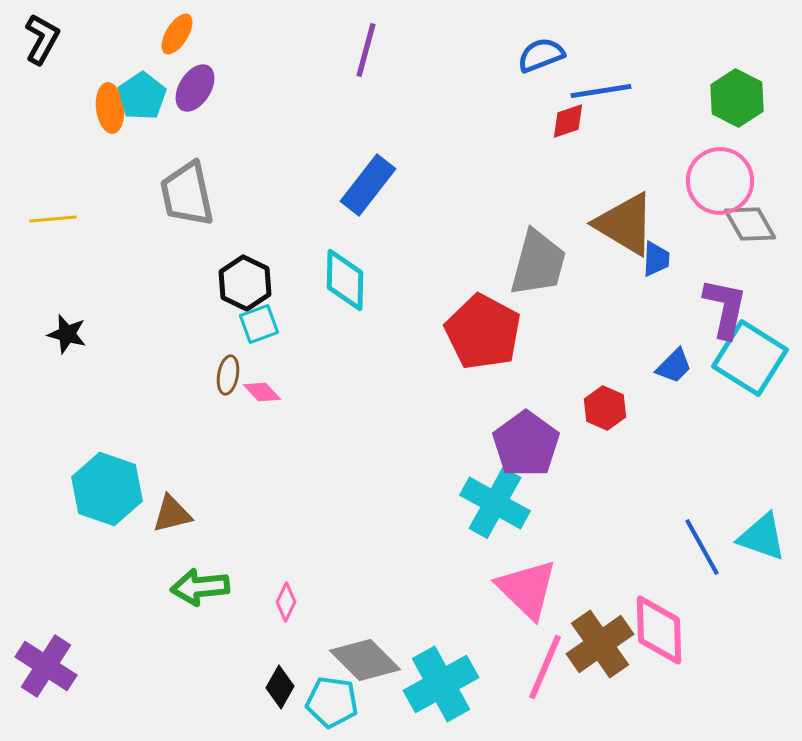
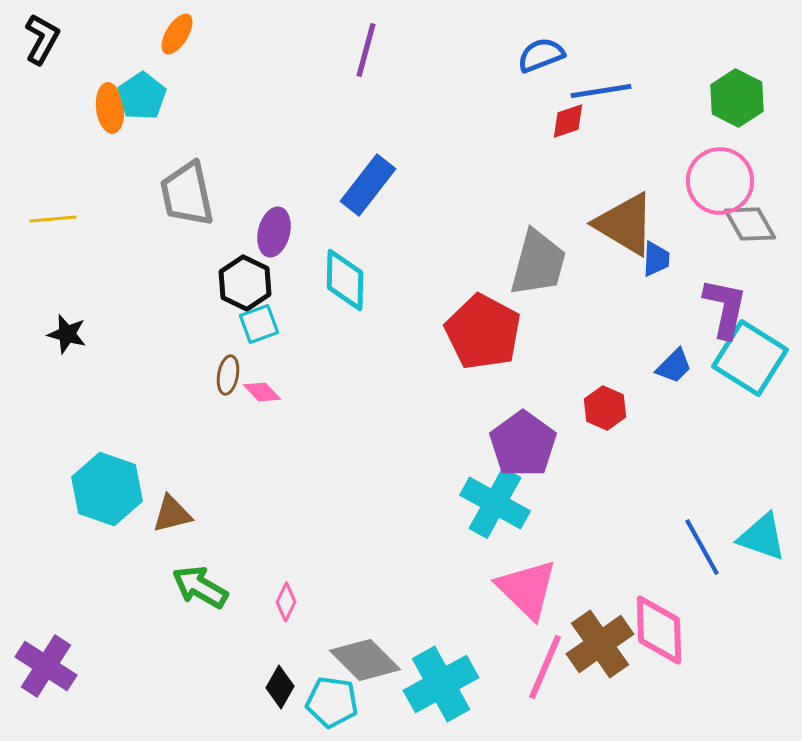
purple ellipse at (195, 88): moved 79 px right, 144 px down; rotated 18 degrees counterclockwise
purple pentagon at (526, 444): moved 3 px left
green arrow at (200, 587): rotated 36 degrees clockwise
